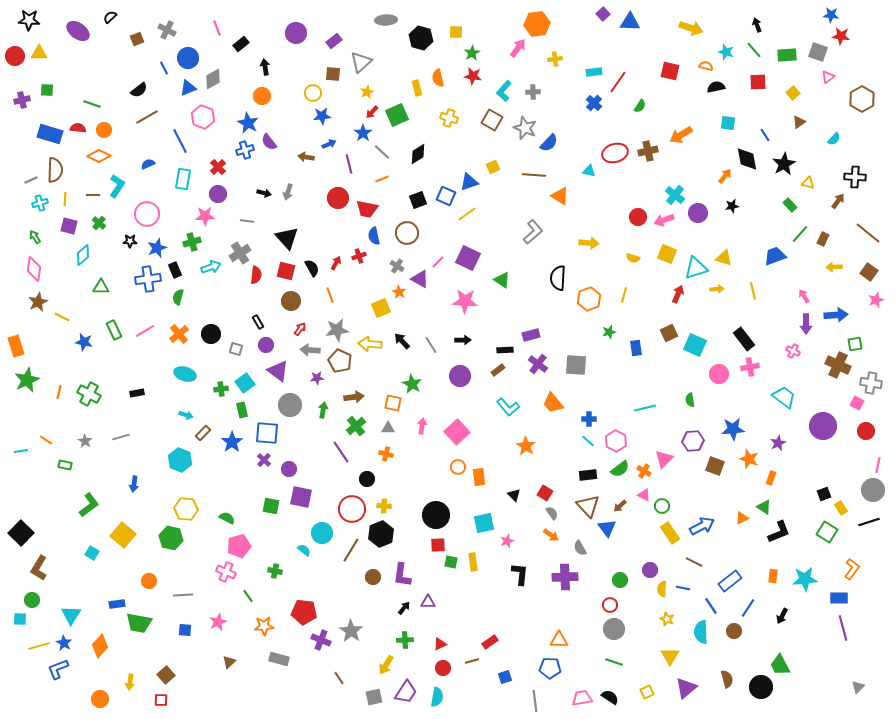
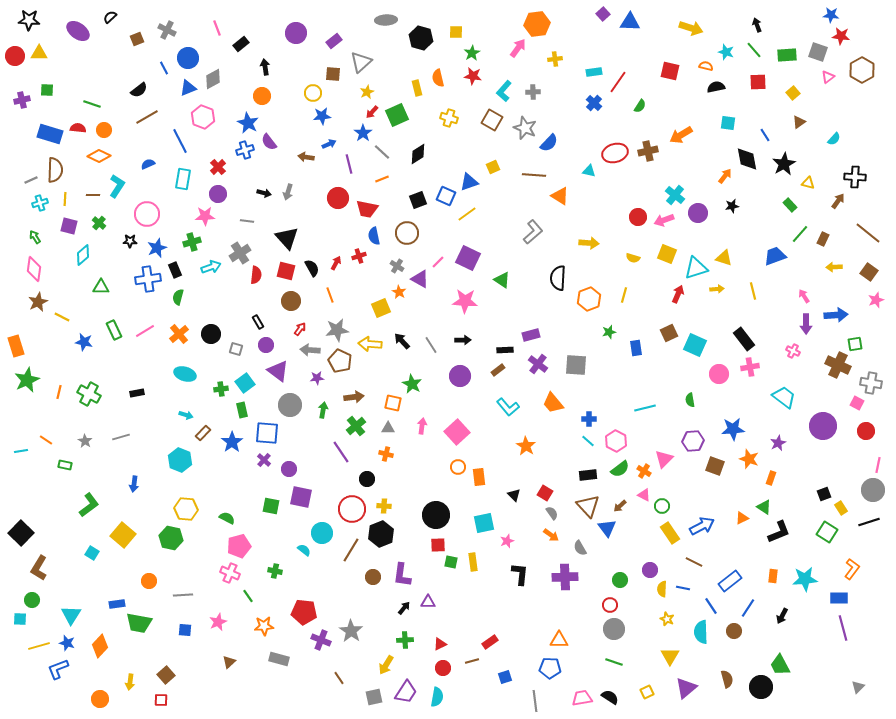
brown hexagon at (862, 99): moved 29 px up
pink cross at (226, 572): moved 4 px right, 1 px down
blue star at (64, 643): moved 3 px right; rotated 14 degrees counterclockwise
